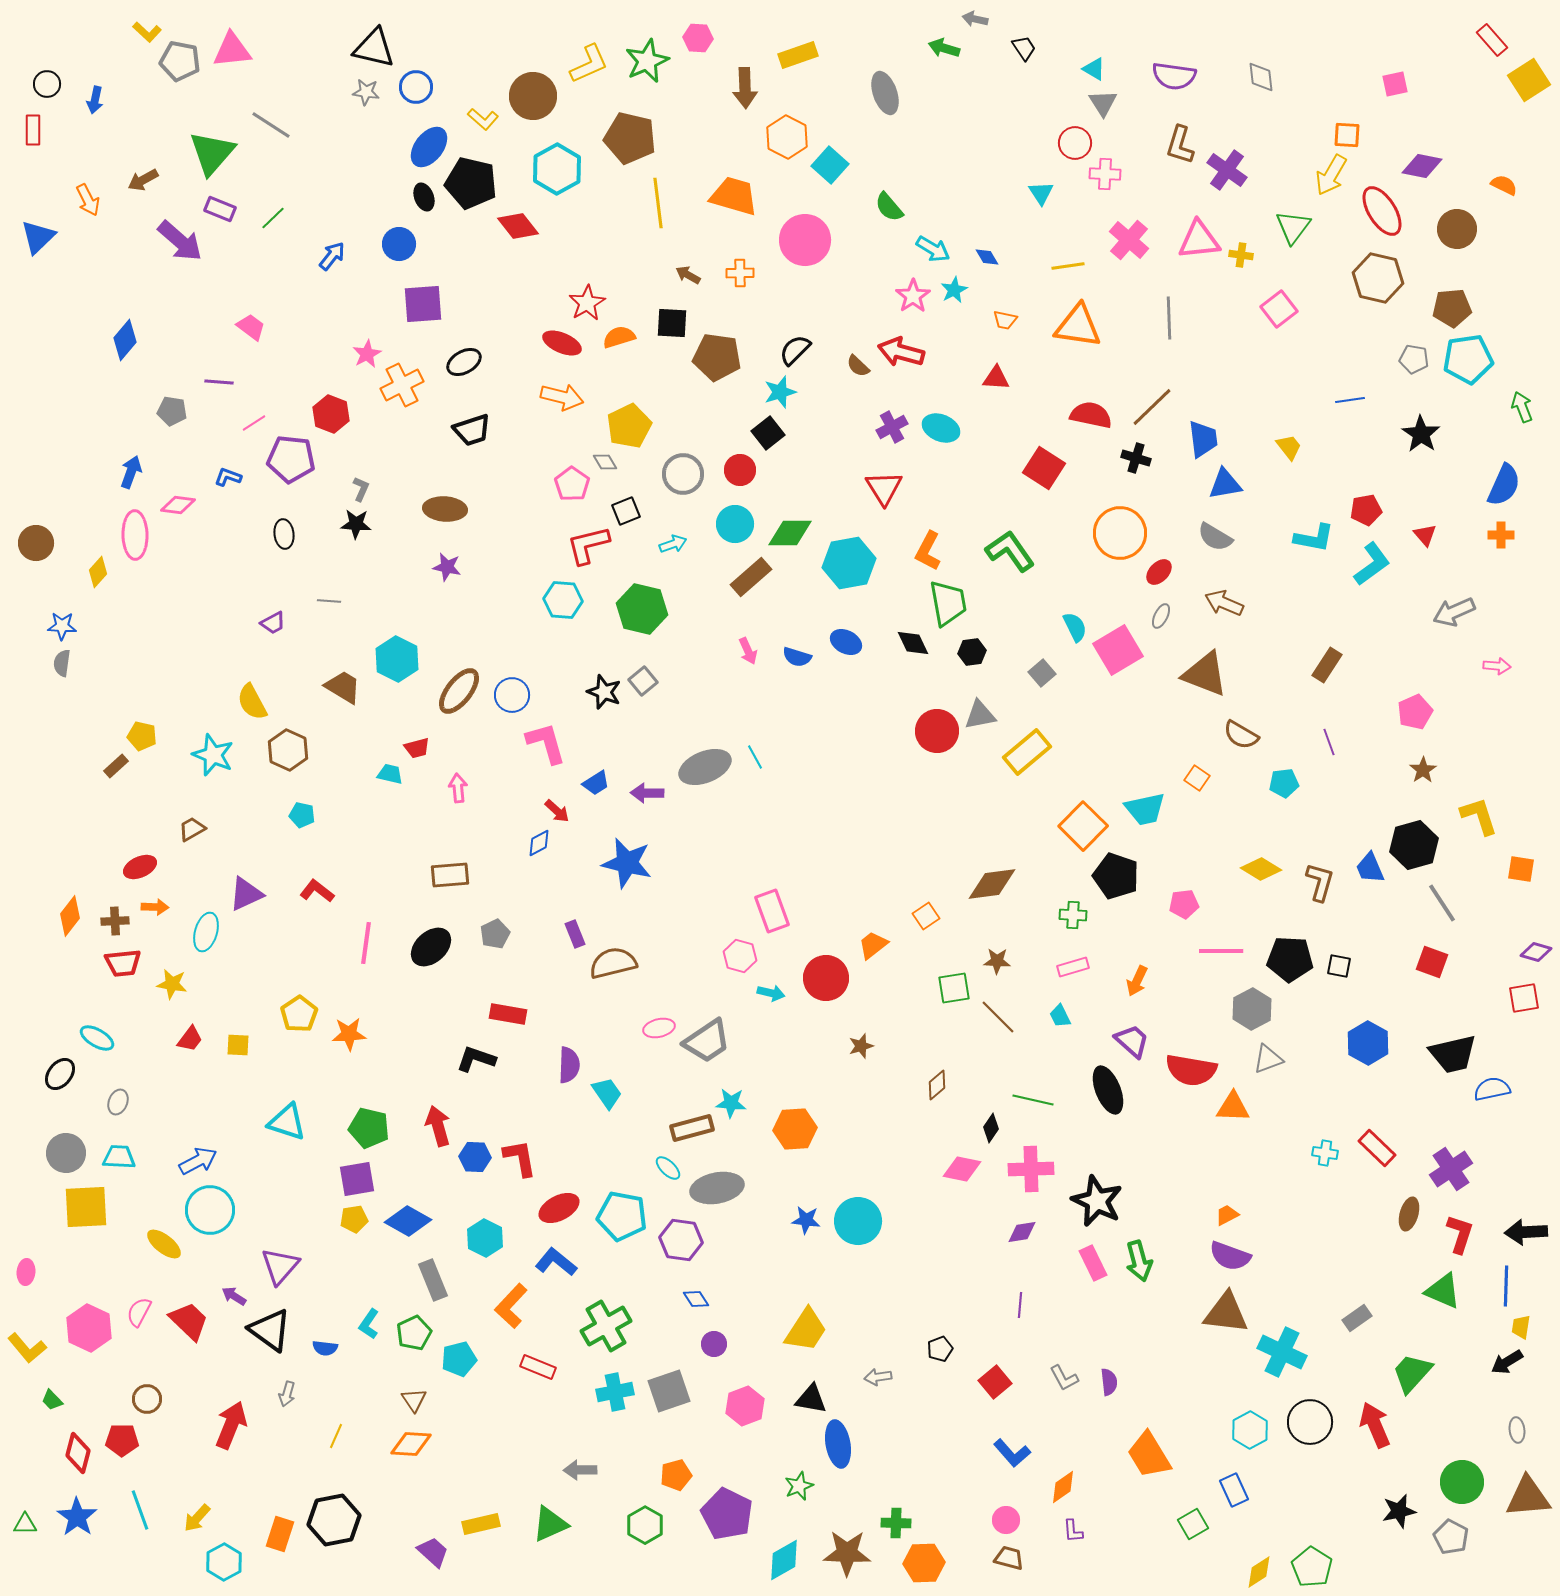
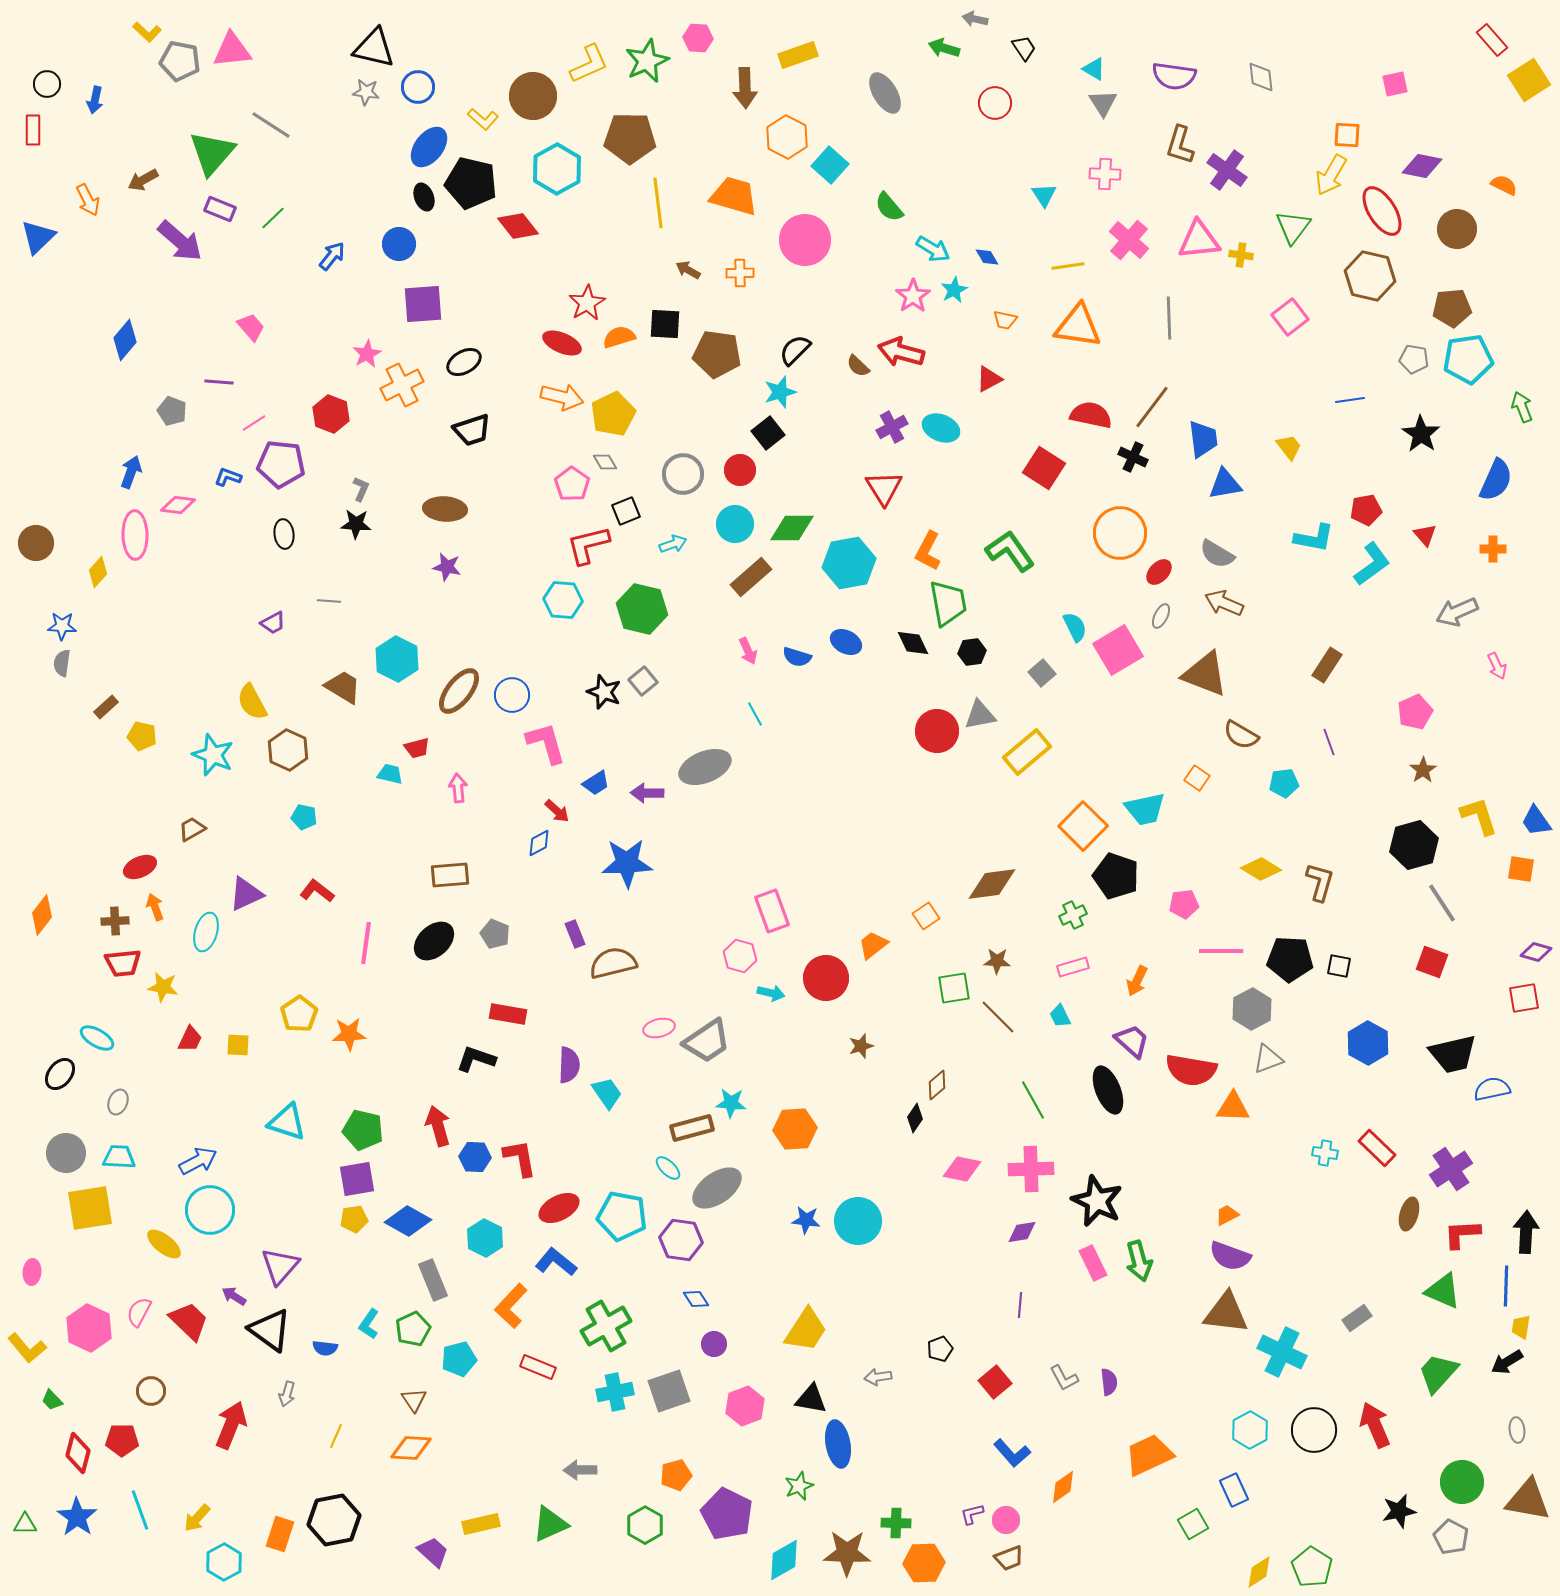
blue circle at (416, 87): moved 2 px right
gray ellipse at (885, 93): rotated 12 degrees counterclockwise
brown pentagon at (630, 138): rotated 12 degrees counterclockwise
red circle at (1075, 143): moved 80 px left, 40 px up
cyan triangle at (1041, 193): moved 3 px right, 2 px down
brown arrow at (688, 275): moved 5 px up
brown hexagon at (1378, 278): moved 8 px left, 2 px up
pink square at (1279, 309): moved 11 px right, 8 px down
black square at (672, 323): moved 7 px left, 1 px down
pink trapezoid at (251, 327): rotated 12 degrees clockwise
brown pentagon at (717, 357): moved 3 px up
red triangle at (996, 378): moved 7 px left, 1 px down; rotated 32 degrees counterclockwise
brown line at (1152, 407): rotated 9 degrees counterclockwise
gray pentagon at (172, 411): rotated 12 degrees clockwise
yellow pentagon at (629, 426): moved 16 px left, 12 px up
black cross at (1136, 458): moved 3 px left, 1 px up; rotated 8 degrees clockwise
purple pentagon at (291, 459): moved 10 px left, 5 px down
blue semicircle at (1504, 485): moved 8 px left, 5 px up
green diamond at (790, 533): moved 2 px right, 5 px up
orange cross at (1501, 535): moved 8 px left, 14 px down
gray semicircle at (1215, 537): moved 2 px right, 17 px down
gray arrow at (1454, 612): moved 3 px right
pink arrow at (1497, 666): rotated 60 degrees clockwise
cyan line at (755, 757): moved 43 px up
brown rectangle at (116, 766): moved 10 px left, 59 px up
cyan pentagon at (302, 815): moved 2 px right, 2 px down
blue star at (627, 863): rotated 15 degrees counterclockwise
blue trapezoid at (1370, 868): moved 166 px right, 47 px up; rotated 12 degrees counterclockwise
orange arrow at (155, 907): rotated 112 degrees counterclockwise
green cross at (1073, 915): rotated 28 degrees counterclockwise
orange diamond at (70, 916): moved 28 px left, 1 px up
gray pentagon at (495, 934): rotated 24 degrees counterclockwise
black ellipse at (431, 947): moved 3 px right, 6 px up
yellow star at (172, 984): moved 9 px left, 3 px down
red trapezoid at (190, 1039): rotated 12 degrees counterclockwise
green line at (1033, 1100): rotated 48 degrees clockwise
green pentagon at (369, 1128): moved 6 px left, 2 px down
black diamond at (991, 1128): moved 76 px left, 10 px up
gray ellipse at (717, 1188): rotated 24 degrees counterclockwise
yellow square at (86, 1207): moved 4 px right, 1 px down; rotated 6 degrees counterclockwise
black arrow at (1526, 1232): rotated 96 degrees clockwise
red L-shape at (1460, 1234): moved 2 px right; rotated 111 degrees counterclockwise
pink ellipse at (26, 1272): moved 6 px right
green pentagon at (414, 1333): moved 1 px left, 4 px up
green trapezoid at (1412, 1373): moved 26 px right
brown circle at (147, 1399): moved 4 px right, 8 px up
black circle at (1310, 1422): moved 4 px right, 8 px down
orange diamond at (411, 1444): moved 4 px down
orange trapezoid at (1149, 1455): rotated 96 degrees clockwise
brown triangle at (1528, 1497): moved 3 px down; rotated 15 degrees clockwise
purple L-shape at (1073, 1531): moved 101 px left, 17 px up; rotated 80 degrees clockwise
brown trapezoid at (1009, 1558): rotated 144 degrees clockwise
